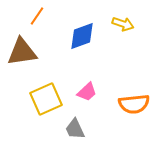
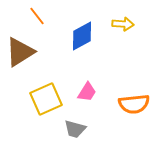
orange line: rotated 72 degrees counterclockwise
yellow arrow: rotated 15 degrees counterclockwise
blue diamond: rotated 8 degrees counterclockwise
brown triangle: moved 2 px left; rotated 24 degrees counterclockwise
pink trapezoid: rotated 15 degrees counterclockwise
gray trapezoid: rotated 50 degrees counterclockwise
